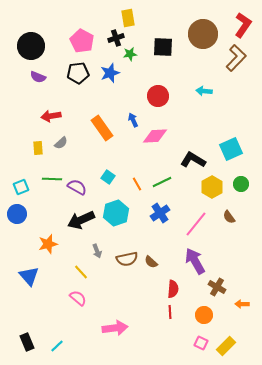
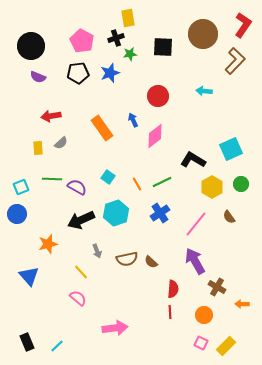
brown L-shape at (236, 58): moved 1 px left, 3 px down
pink diamond at (155, 136): rotated 35 degrees counterclockwise
